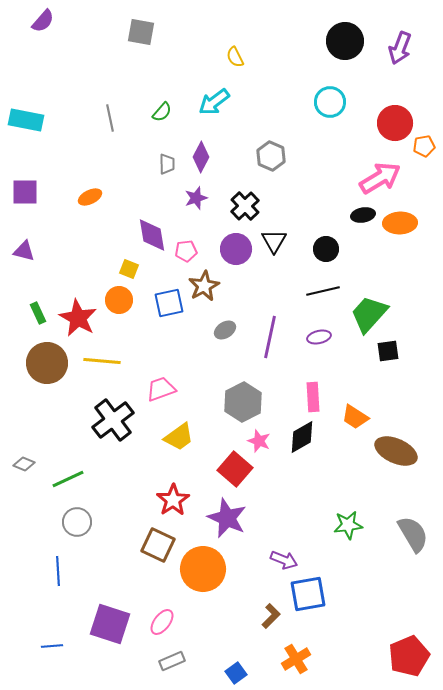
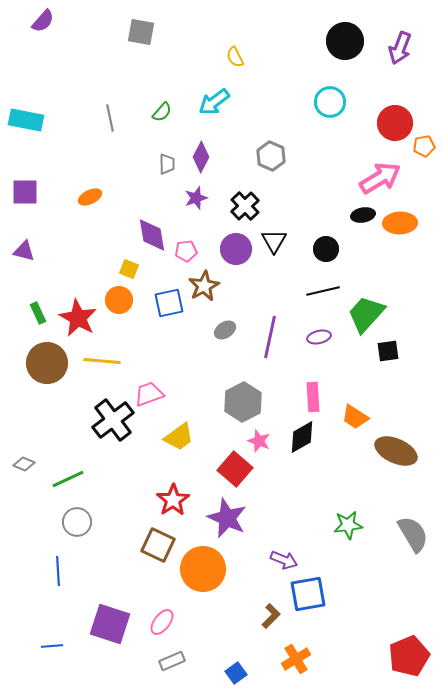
green trapezoid at (369, 314): moved 3 px left
pink trapezoid at (161, 389): moved 12 px left, 5 px down
